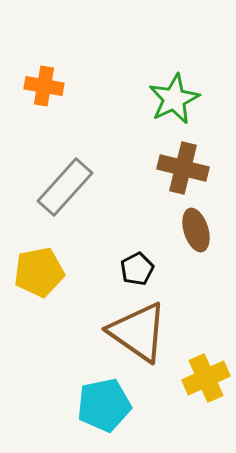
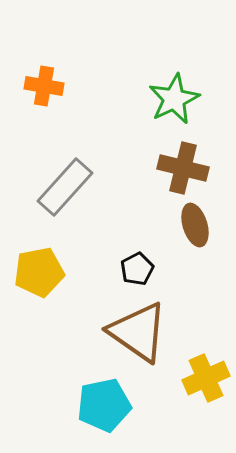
brown ellipse: moved 1 px left, 5 px up
